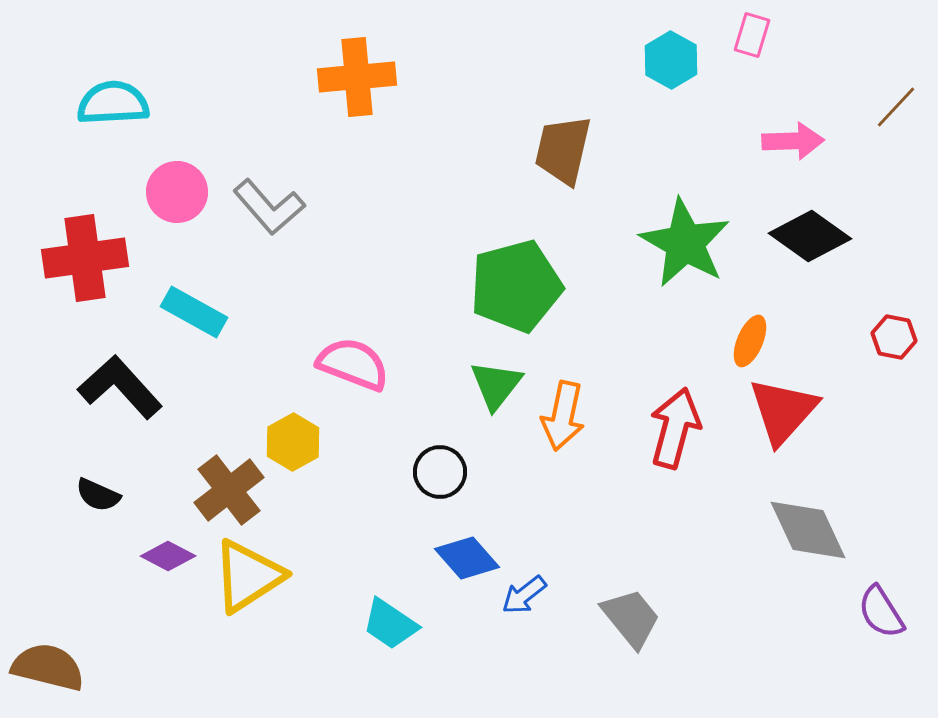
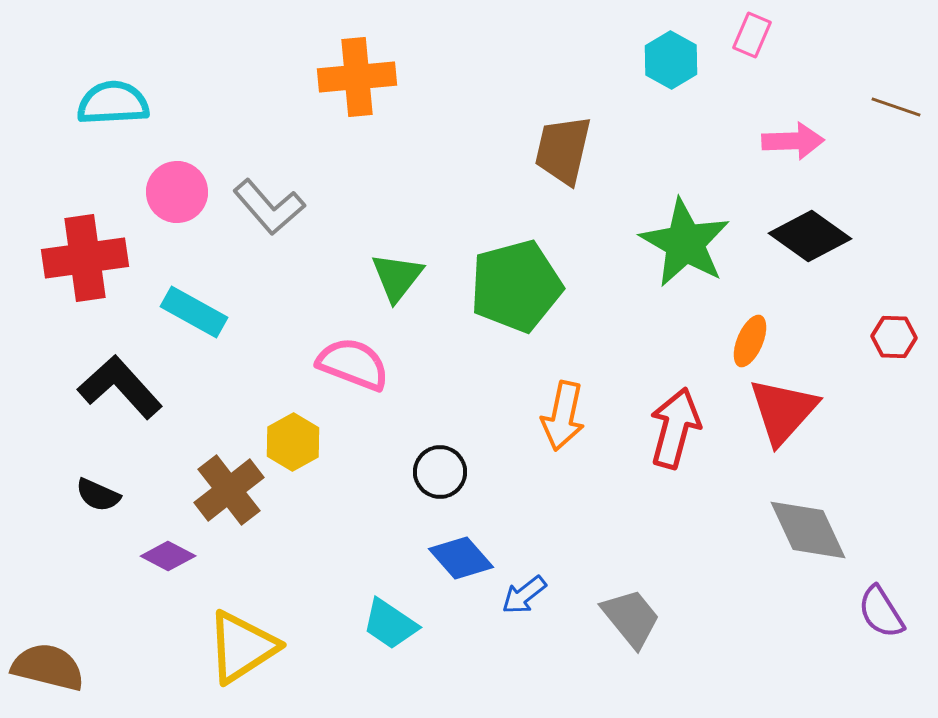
pink rectangle: rotated 6 degrees clockwise
brown line: rotated 66 degrees clockwise
red hexagon: rotated 9 degrees counterclockwise
green triangle: moved 99 px left, 108 px up
blue diamond: moved 6 px left
yellow triangle: moved 6 px left, 71 px down
